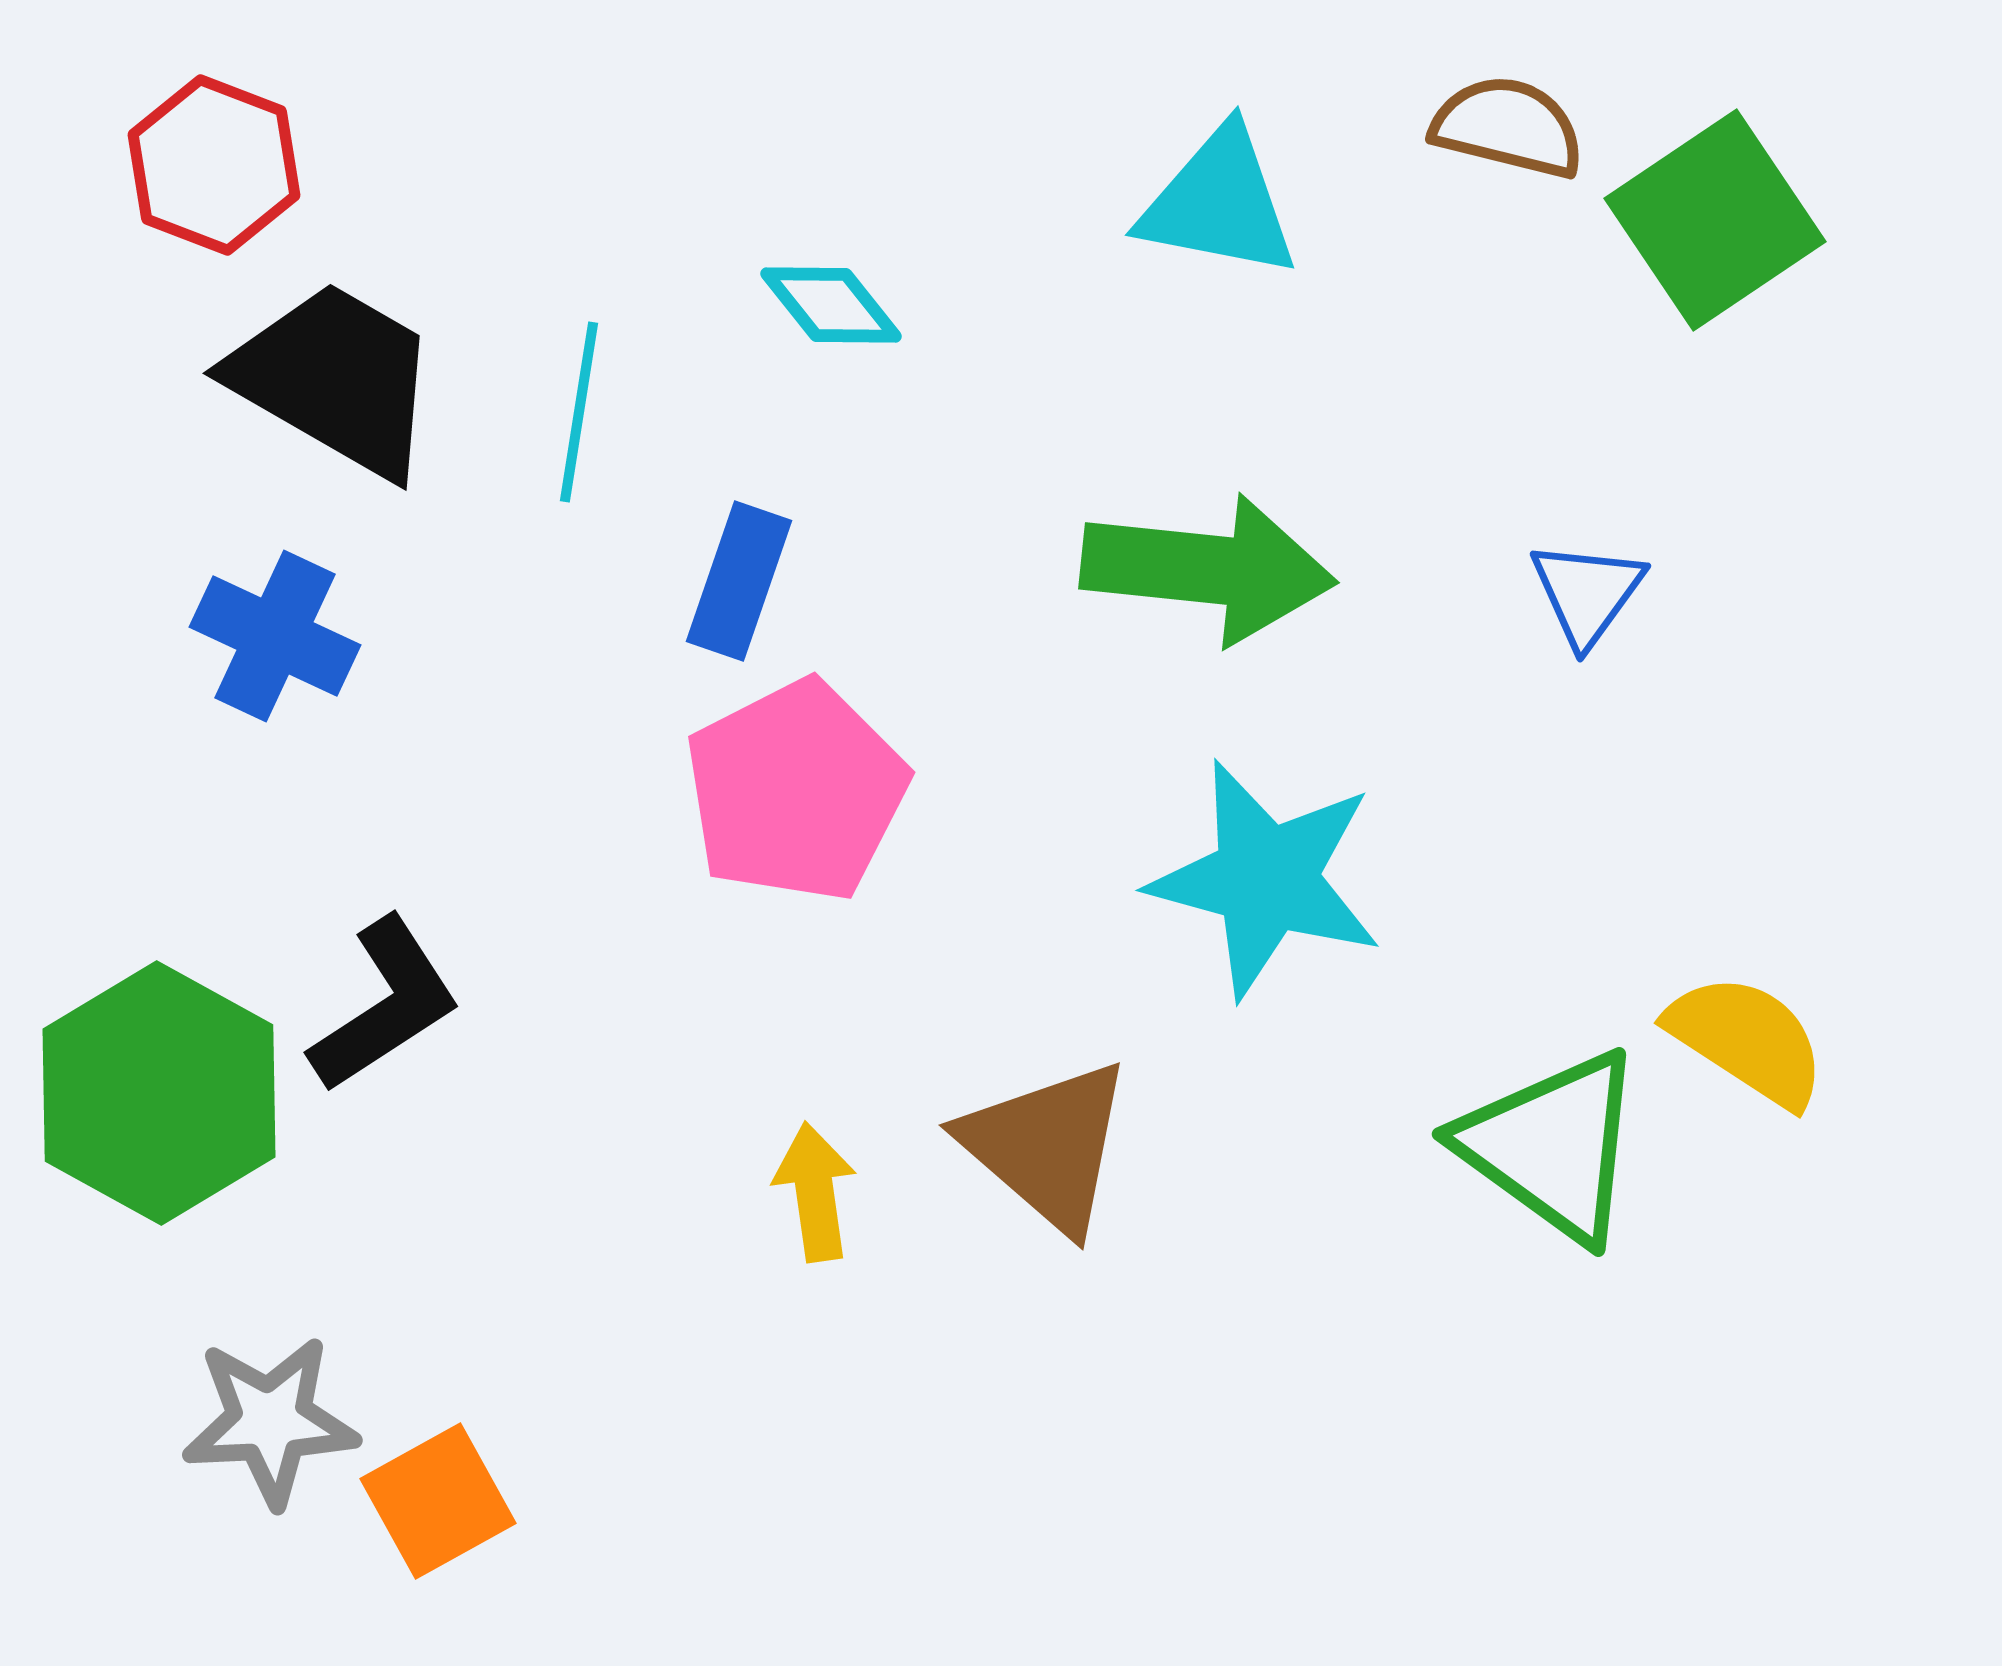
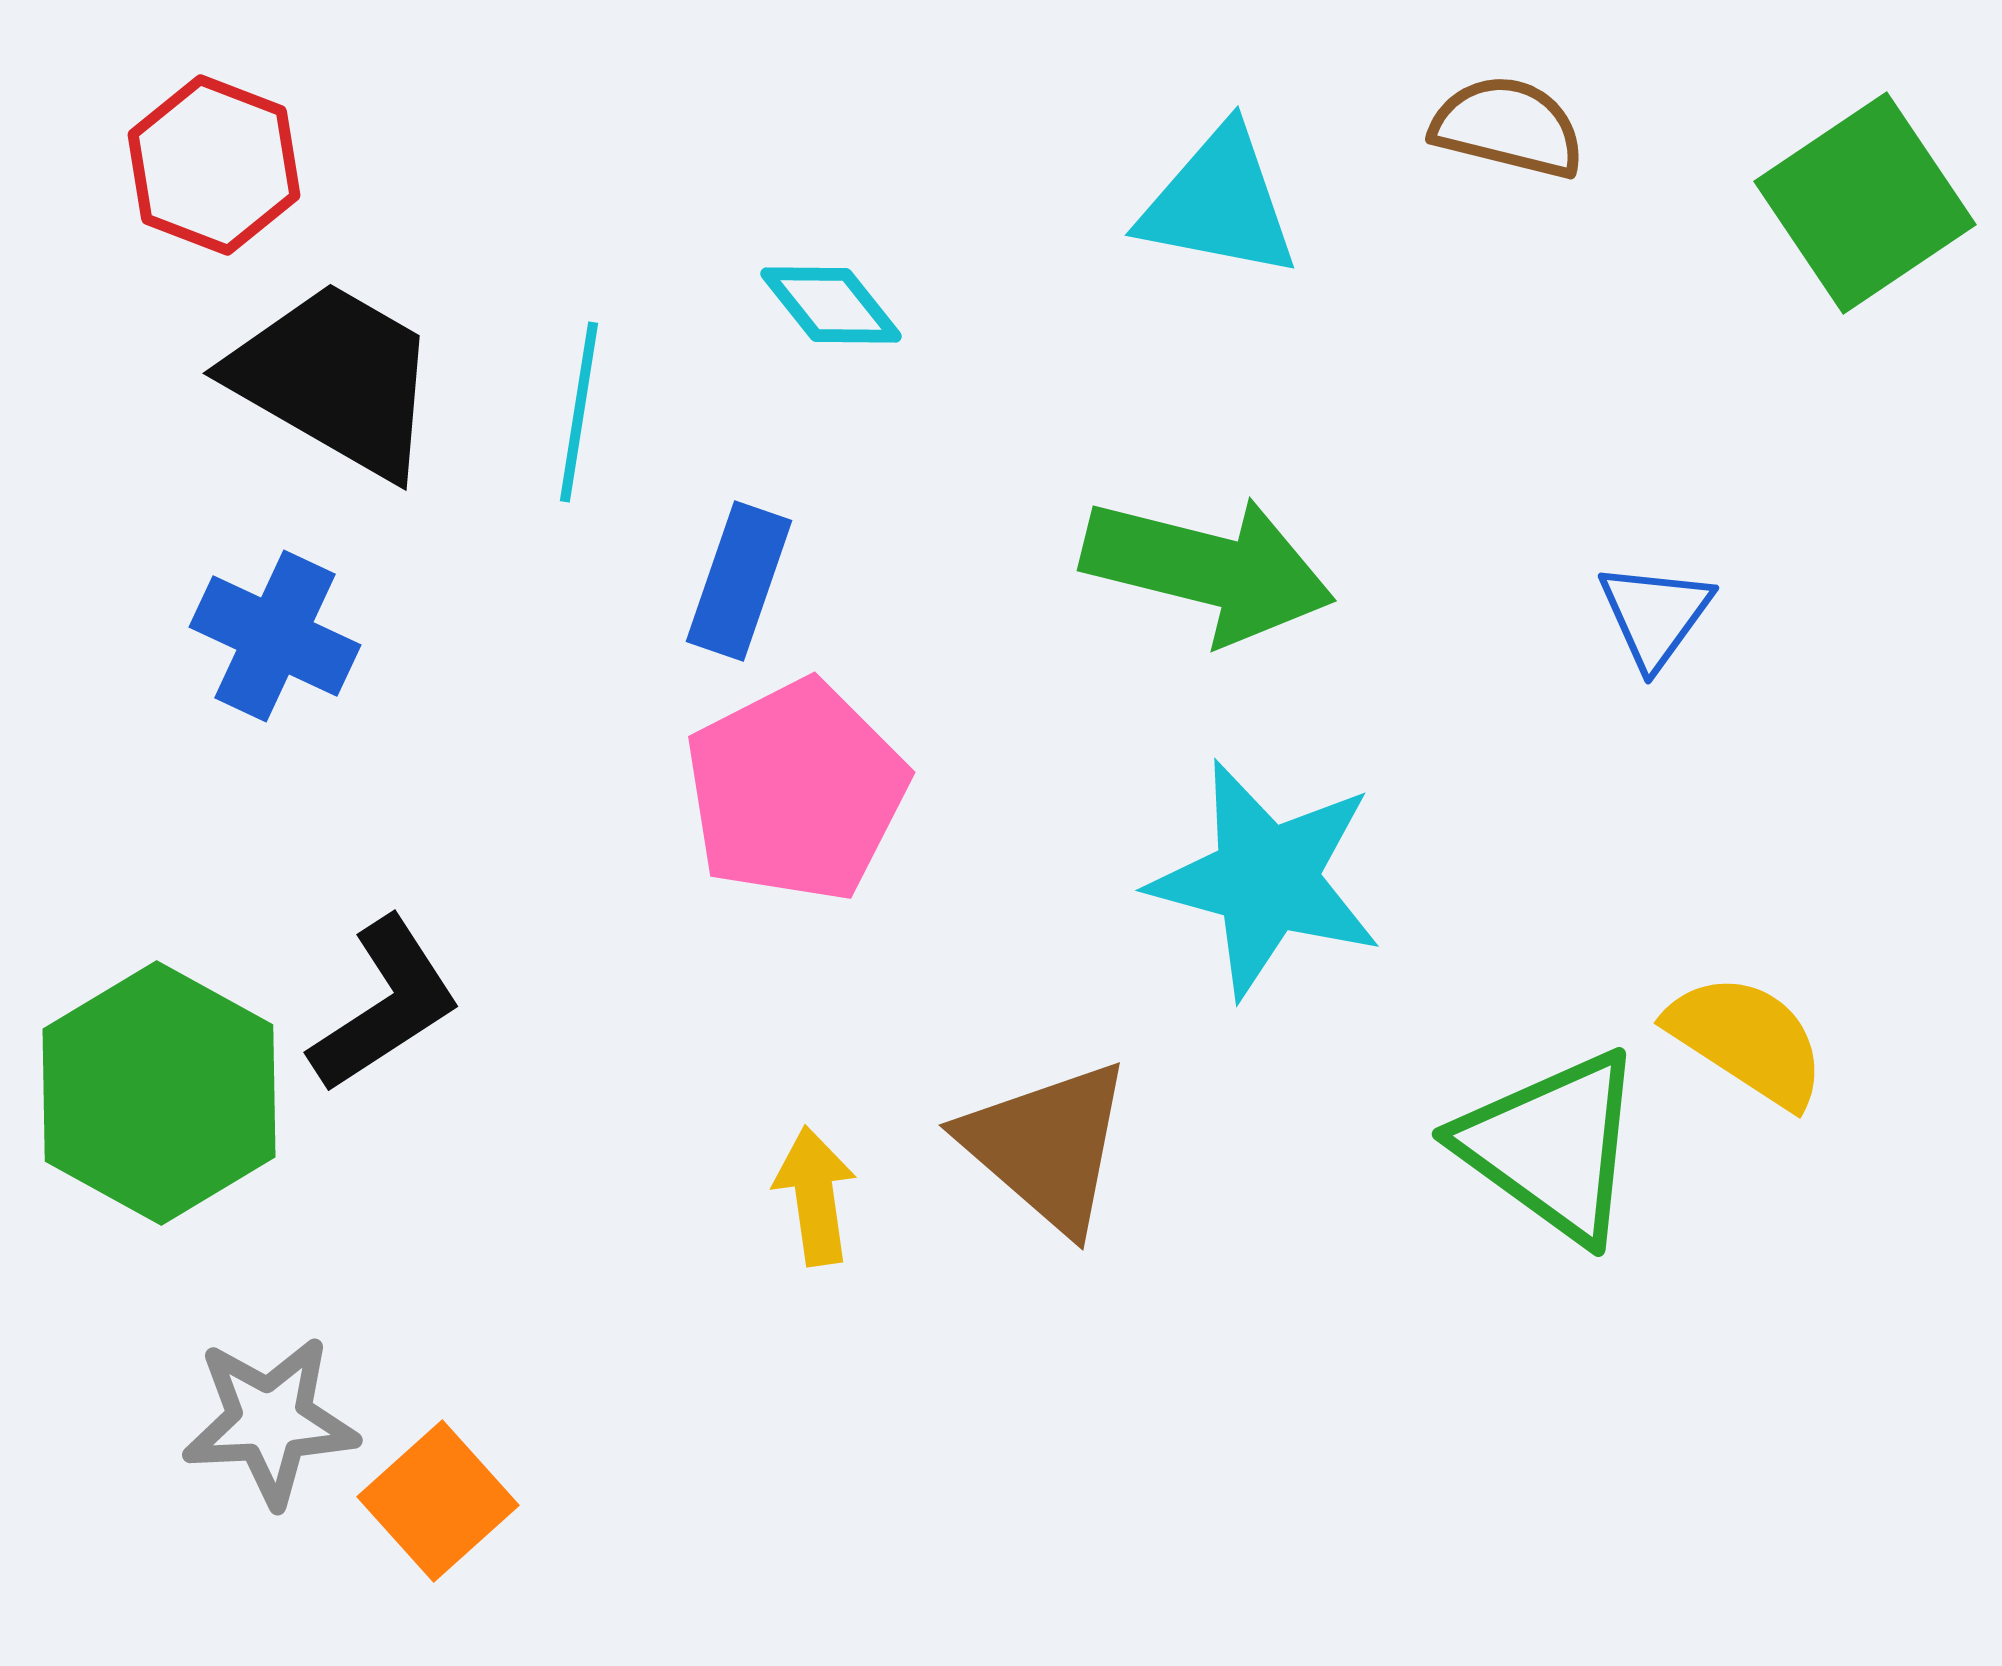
green square: moved 150 px right, 17 px up
green arrow: rotated 8 degrees clockwise
blue triangle: moved 68 px right, 22 px down
yellow arrow: moved 4 px down
orange square: rotated 13 degrees counterclockwise
